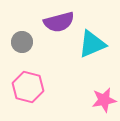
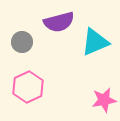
cyan triangle: moved 3 px right, 2 px up
pink hexagon: rotated 20 degrees clockwise
